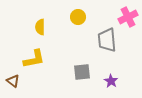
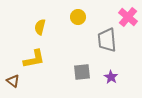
pink cross: rotated 24 degrees counterclockwise
yellow semicircle: rotated 14 degrees clockwise
purple star: moved 4 px up
